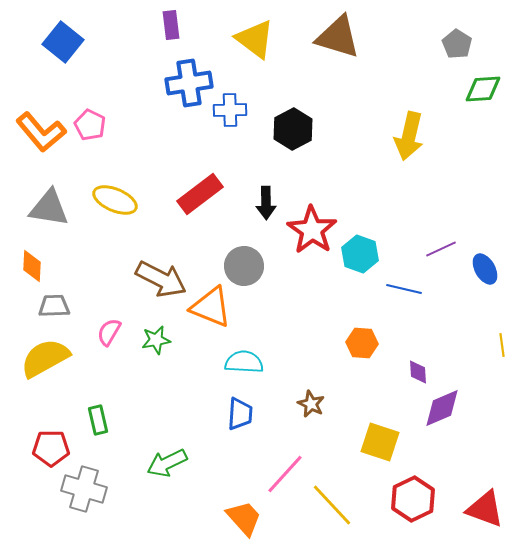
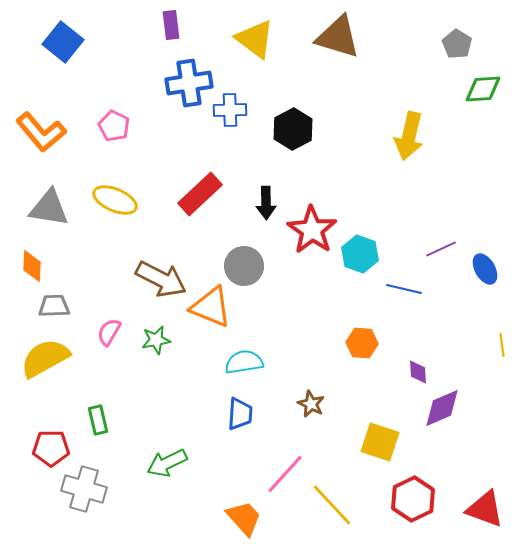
pink pentagon at (90, 125): moved 24 px right, 1 px down
red rectangle at (200, 194): rotated 6 degrees counterclockwise
cyan semicircle at (244, 362): rotated 12 degrees counterclockwise
